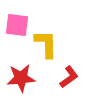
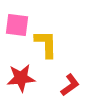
red L-shape: moved 1 px right, 8 px down
